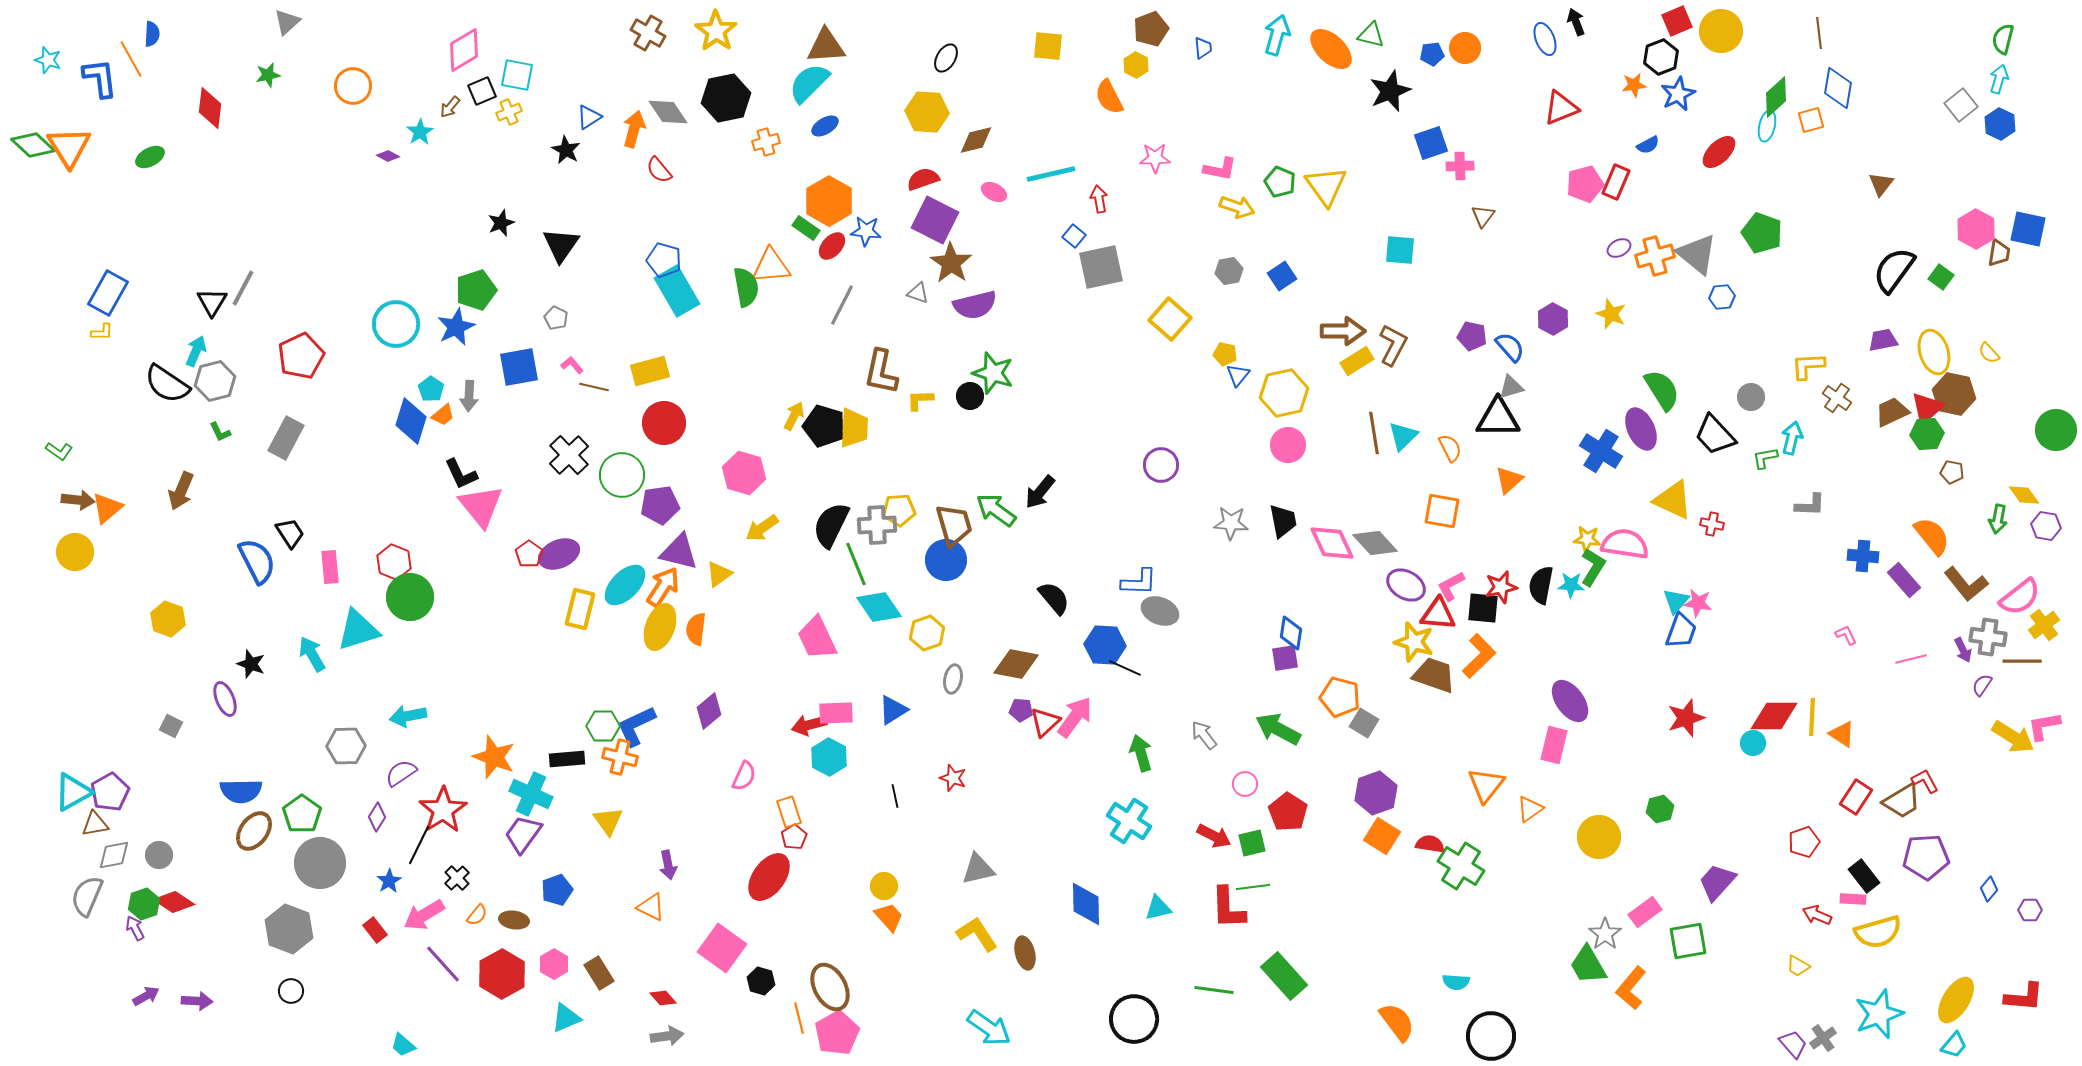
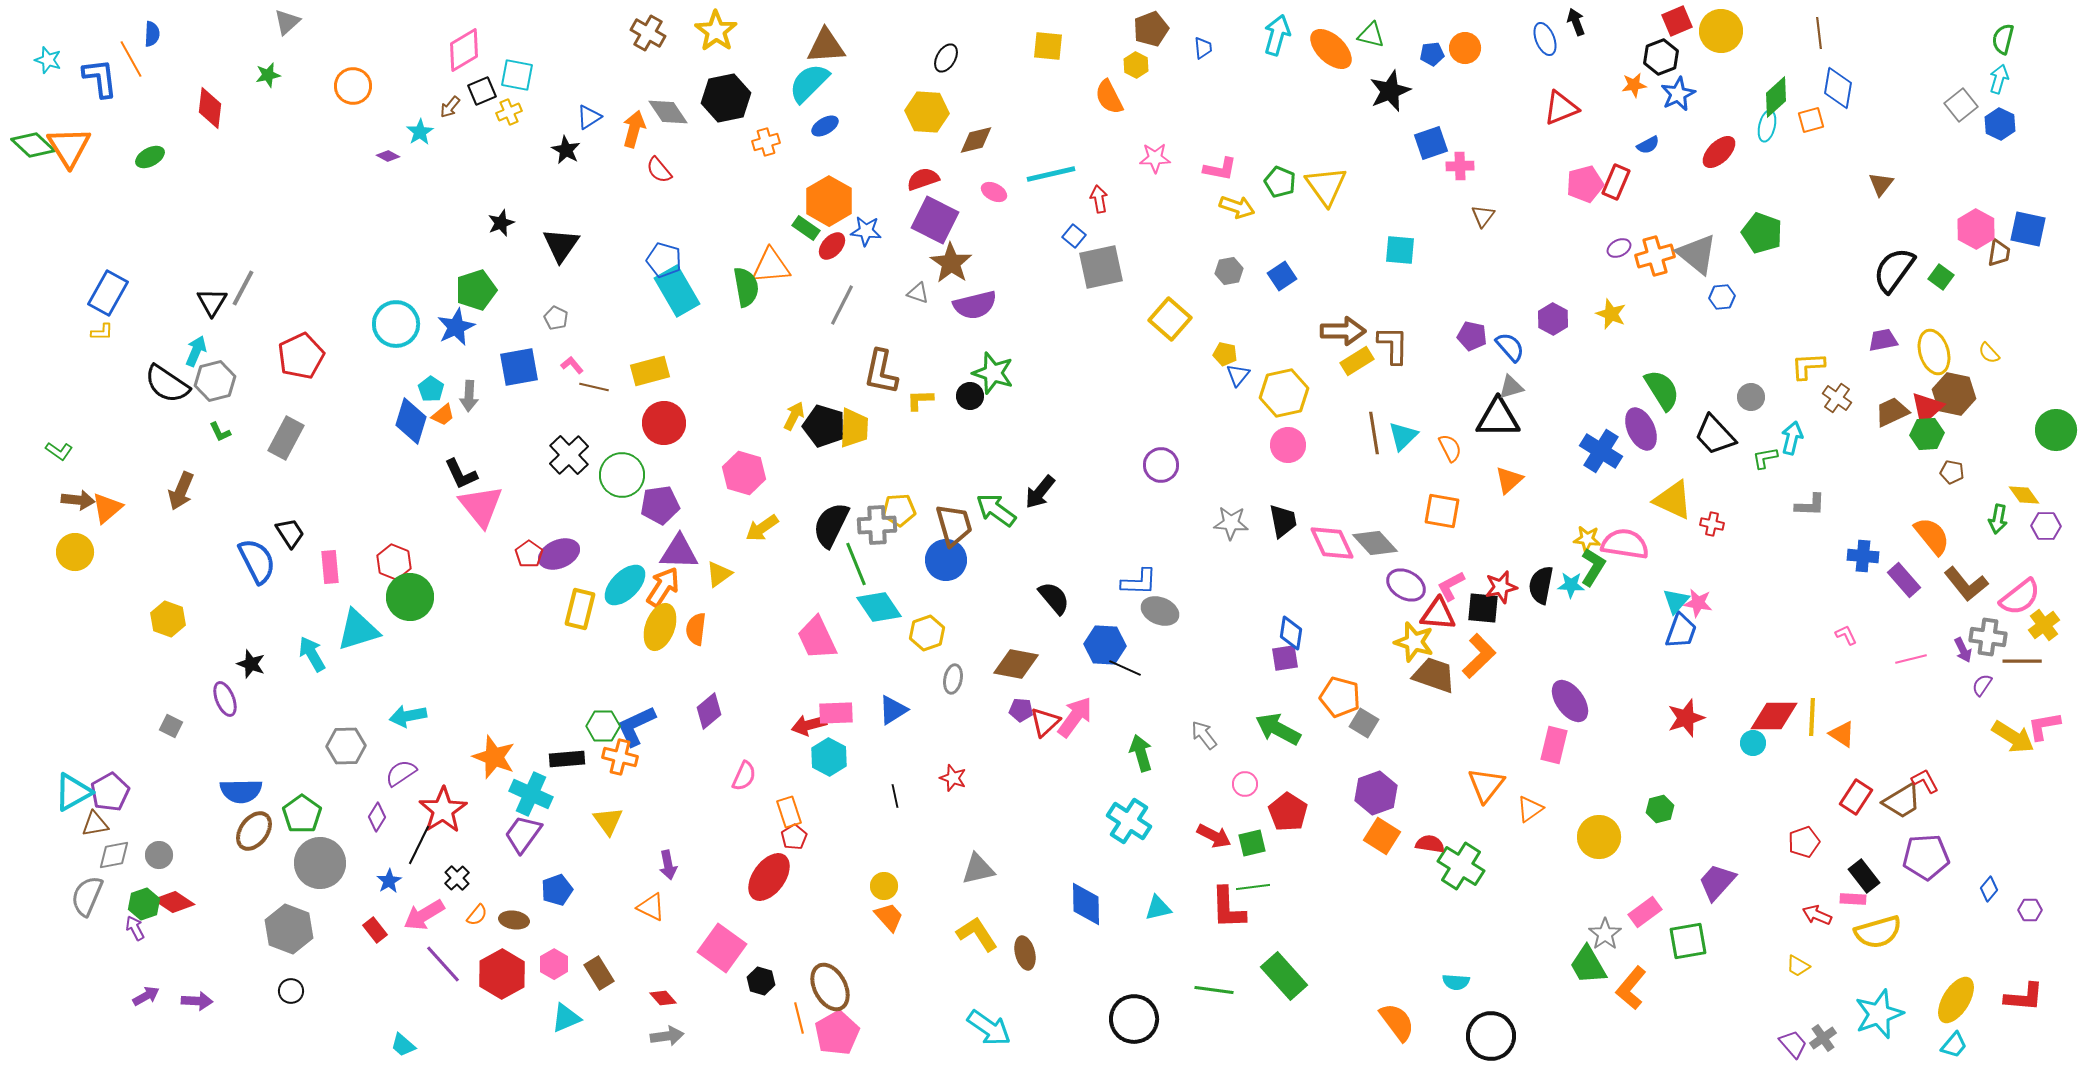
brown L-shape at (1393, 345): rotated 27 degrees counterclockwise
purple hexagon at (2046, 526): rotated 8 degrees counterclockwise
purple triangle at (679, 552): rotated 12 degrees counterclockwise
